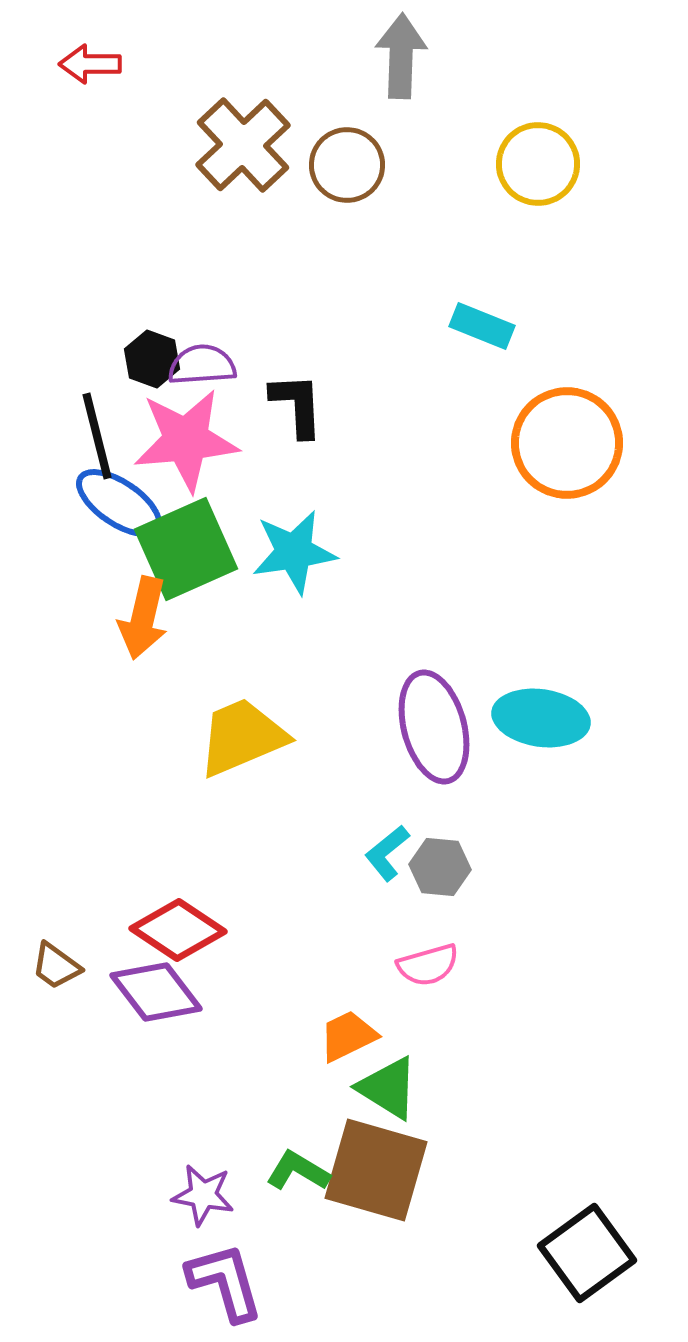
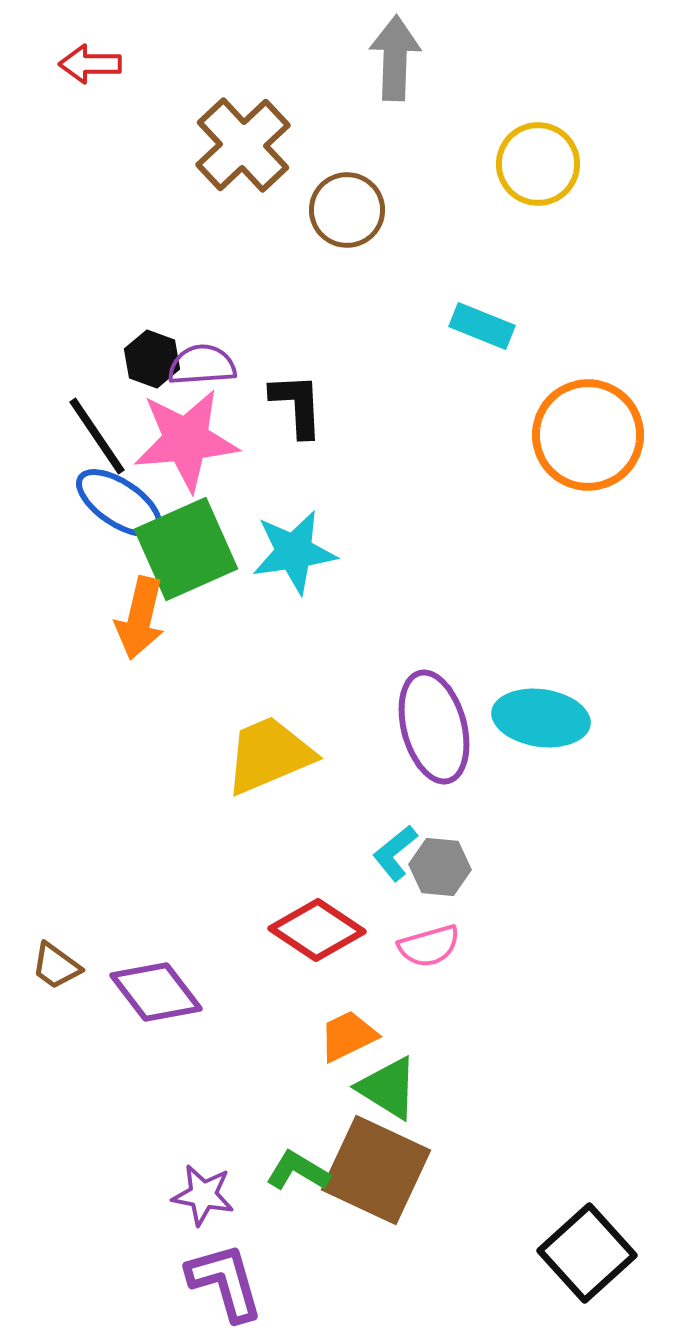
gray arrow: moved 6 px left, 2 px down
brown circle: moved 45 px down
black line: rotated 20 degrees counterclockwise
orange circle: moved 21 px right, 8 px up
orange arrow: moved 3 px left
yellow trapezoid: moved 27 px right, 18 px down
cyan L-shape: moved 8 px right
red diamond: moved 139 px right
pink semicircle: moved 1 px right, 19 px up
brown square: rotated 9 degrees clockwise
black square: rotated 6 degrees counterclockwise
